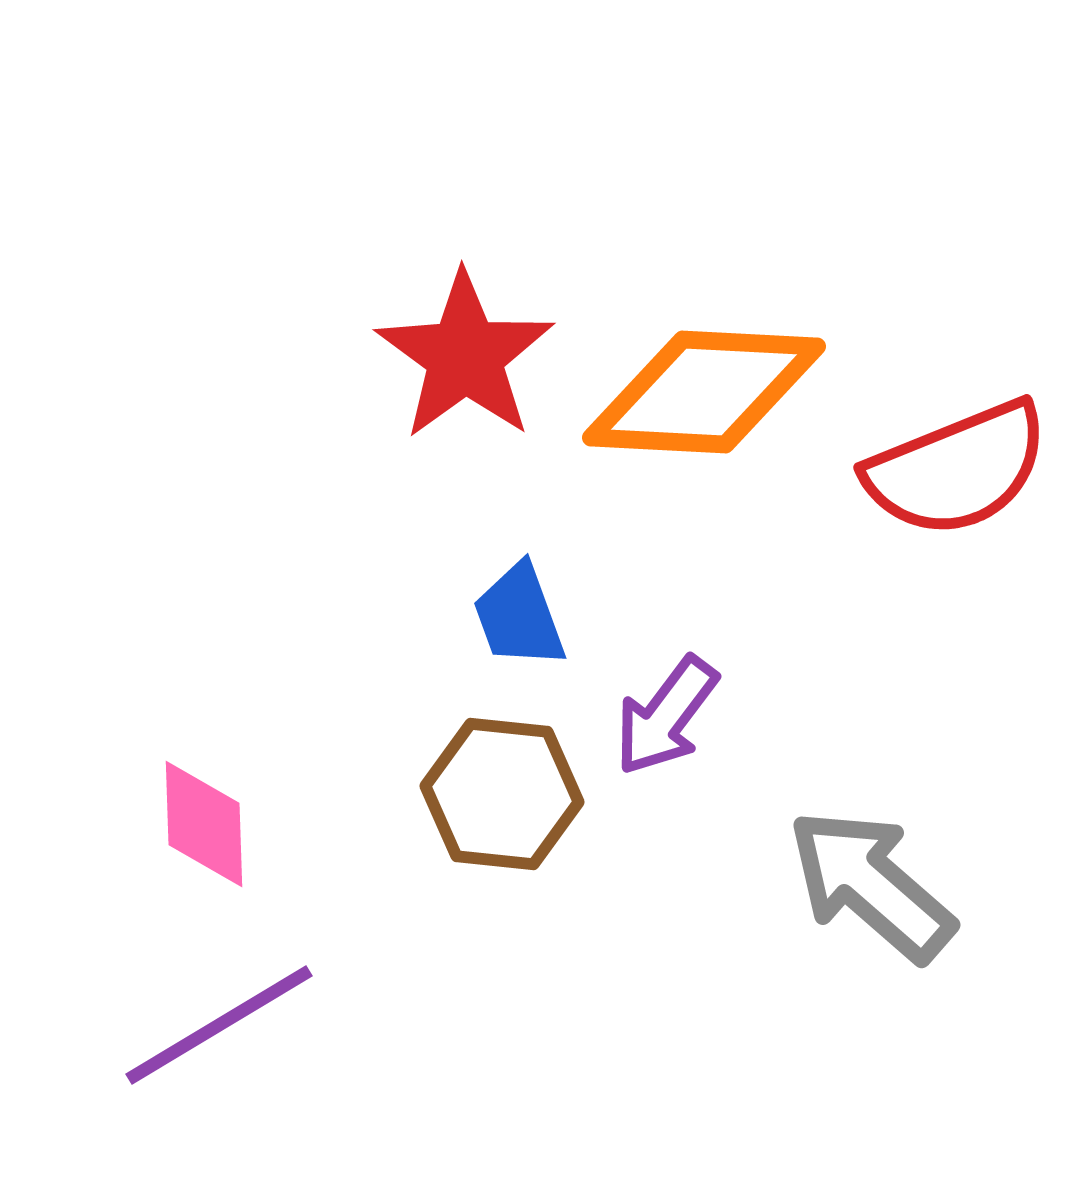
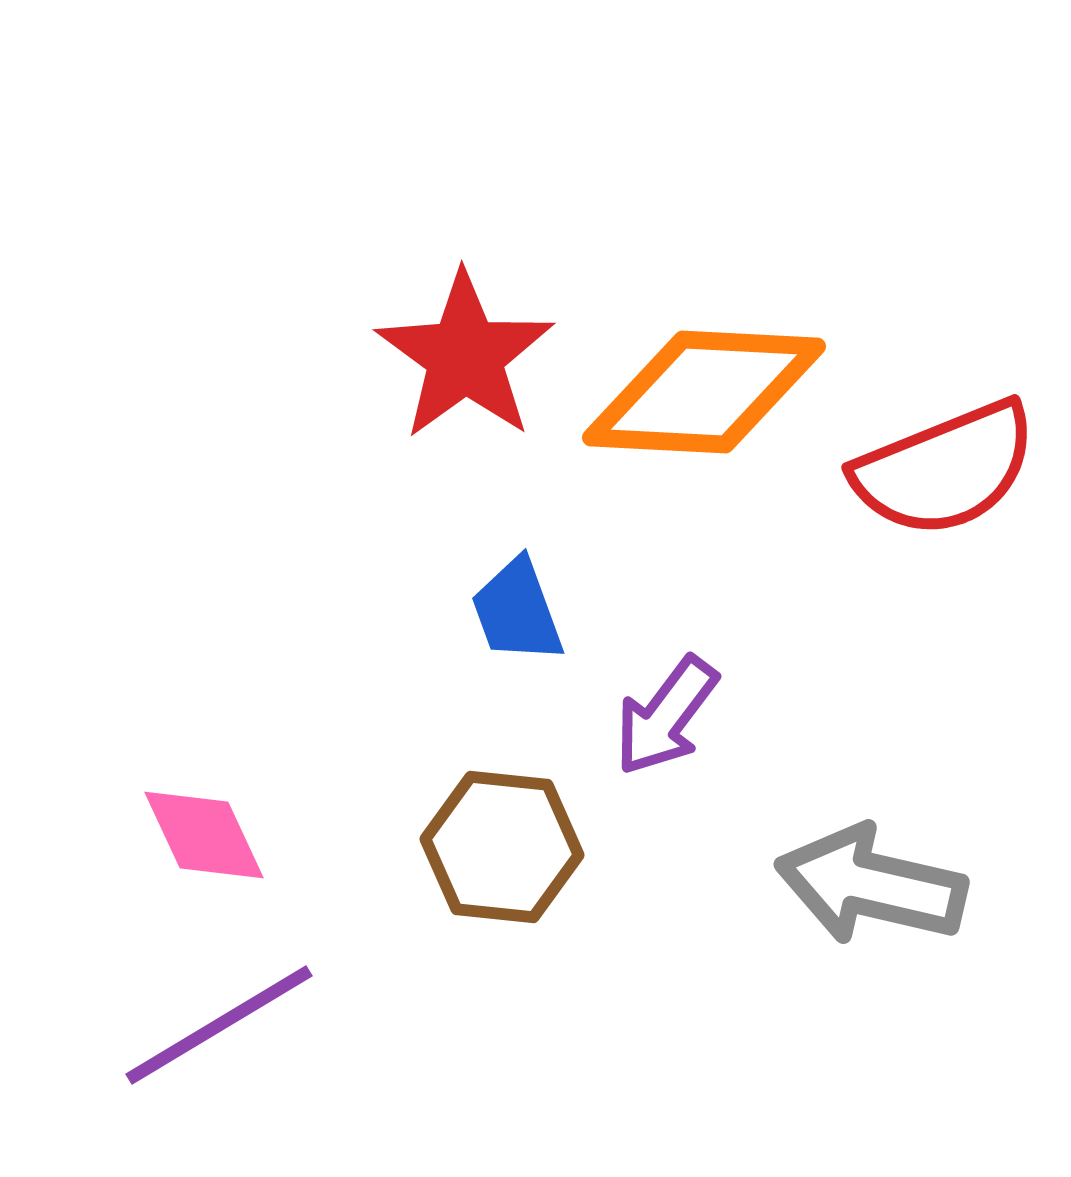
red semicircle: moved 12 px left
blue trapezoid: moved 2 px left, 5 px up
brown hexagon: moved 53 px down
pink diamond: moved 11 px down; rotated 23 degrees counterclockwise
gray arrow: rotated 28 degrees counterclockwise
